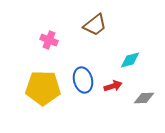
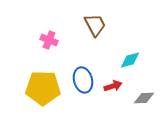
brown trapezoid: rotated 80 degrees counterclockwise
